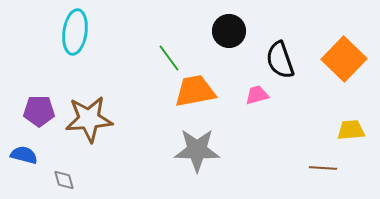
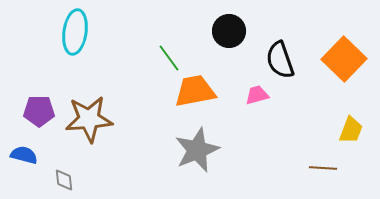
yellow trapezoid: rotated 116 degrees clockwise
gray star: rotated 24 degrees counterclockwise
gray diamond: rotated 10 degrees clockwise
